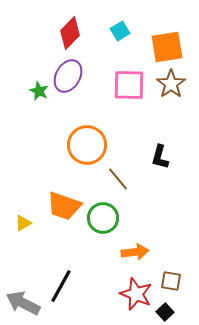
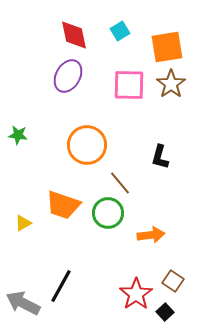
red diamond: moved 4 px right, 2 px down; rotated 56 degrees counterclockwise
green star: moved 21 px left, 44 px down; rotated 18 degrees counterclockwise
brown line: moved 2 px right, 4 px down
orange trapezoid: moved 1 px left, 1 px up
green circle: moved 5 px right, 5 px up
orange arrow: moved 16 px right, 17 px up
brown square: moved 2 px right; rotated 25 degrees clockwise
red star: rotated 16 degrees clockwise
